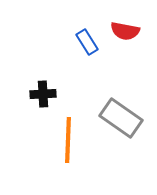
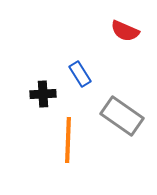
red semicircle: rotated 12 degrees clockwise
blue rectangle: moved 7 px left, 32 px down
gray rectangle: moved 1 px right, 2 px up
